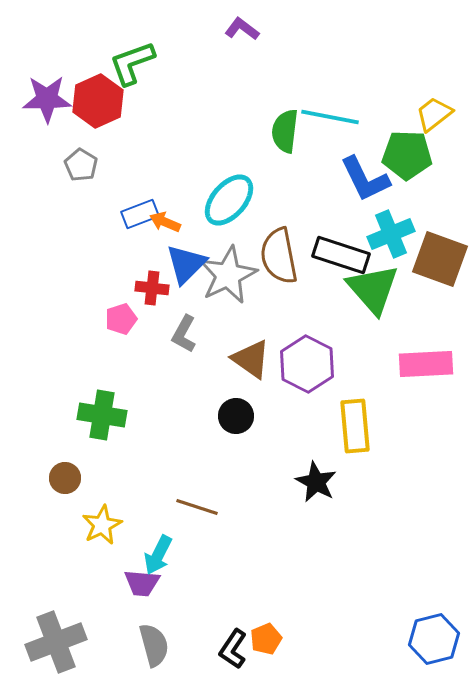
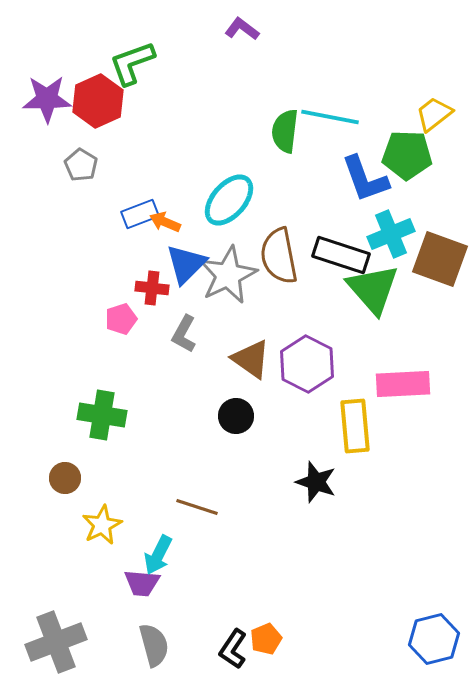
blue L-shape: rotated 6 degrees clockwise
pink rectangle: moved 23 px left, 20 px down
black star: rotated 9 degrees counterclockwise
